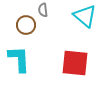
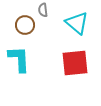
cyan triangle: moved 8 px left, 7 px down
brown circle: moved 1 px left
red square: rotated 12 degrees counterclockwise
